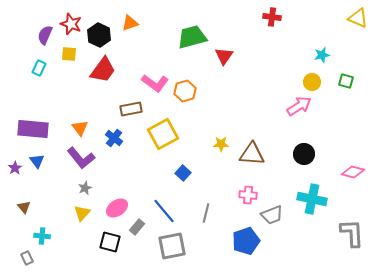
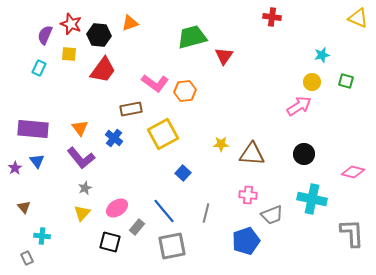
black hexagon at (99, 35): rotated 20 degrees counterclockwise
orange hexagon at (185, 91): rotated 10 degrees clockwise
